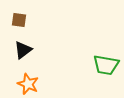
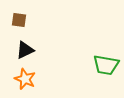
black triangle: moved 2 px right; rotated 12 degrees clockwise
orange star: moved 3 px left, 5 px up
